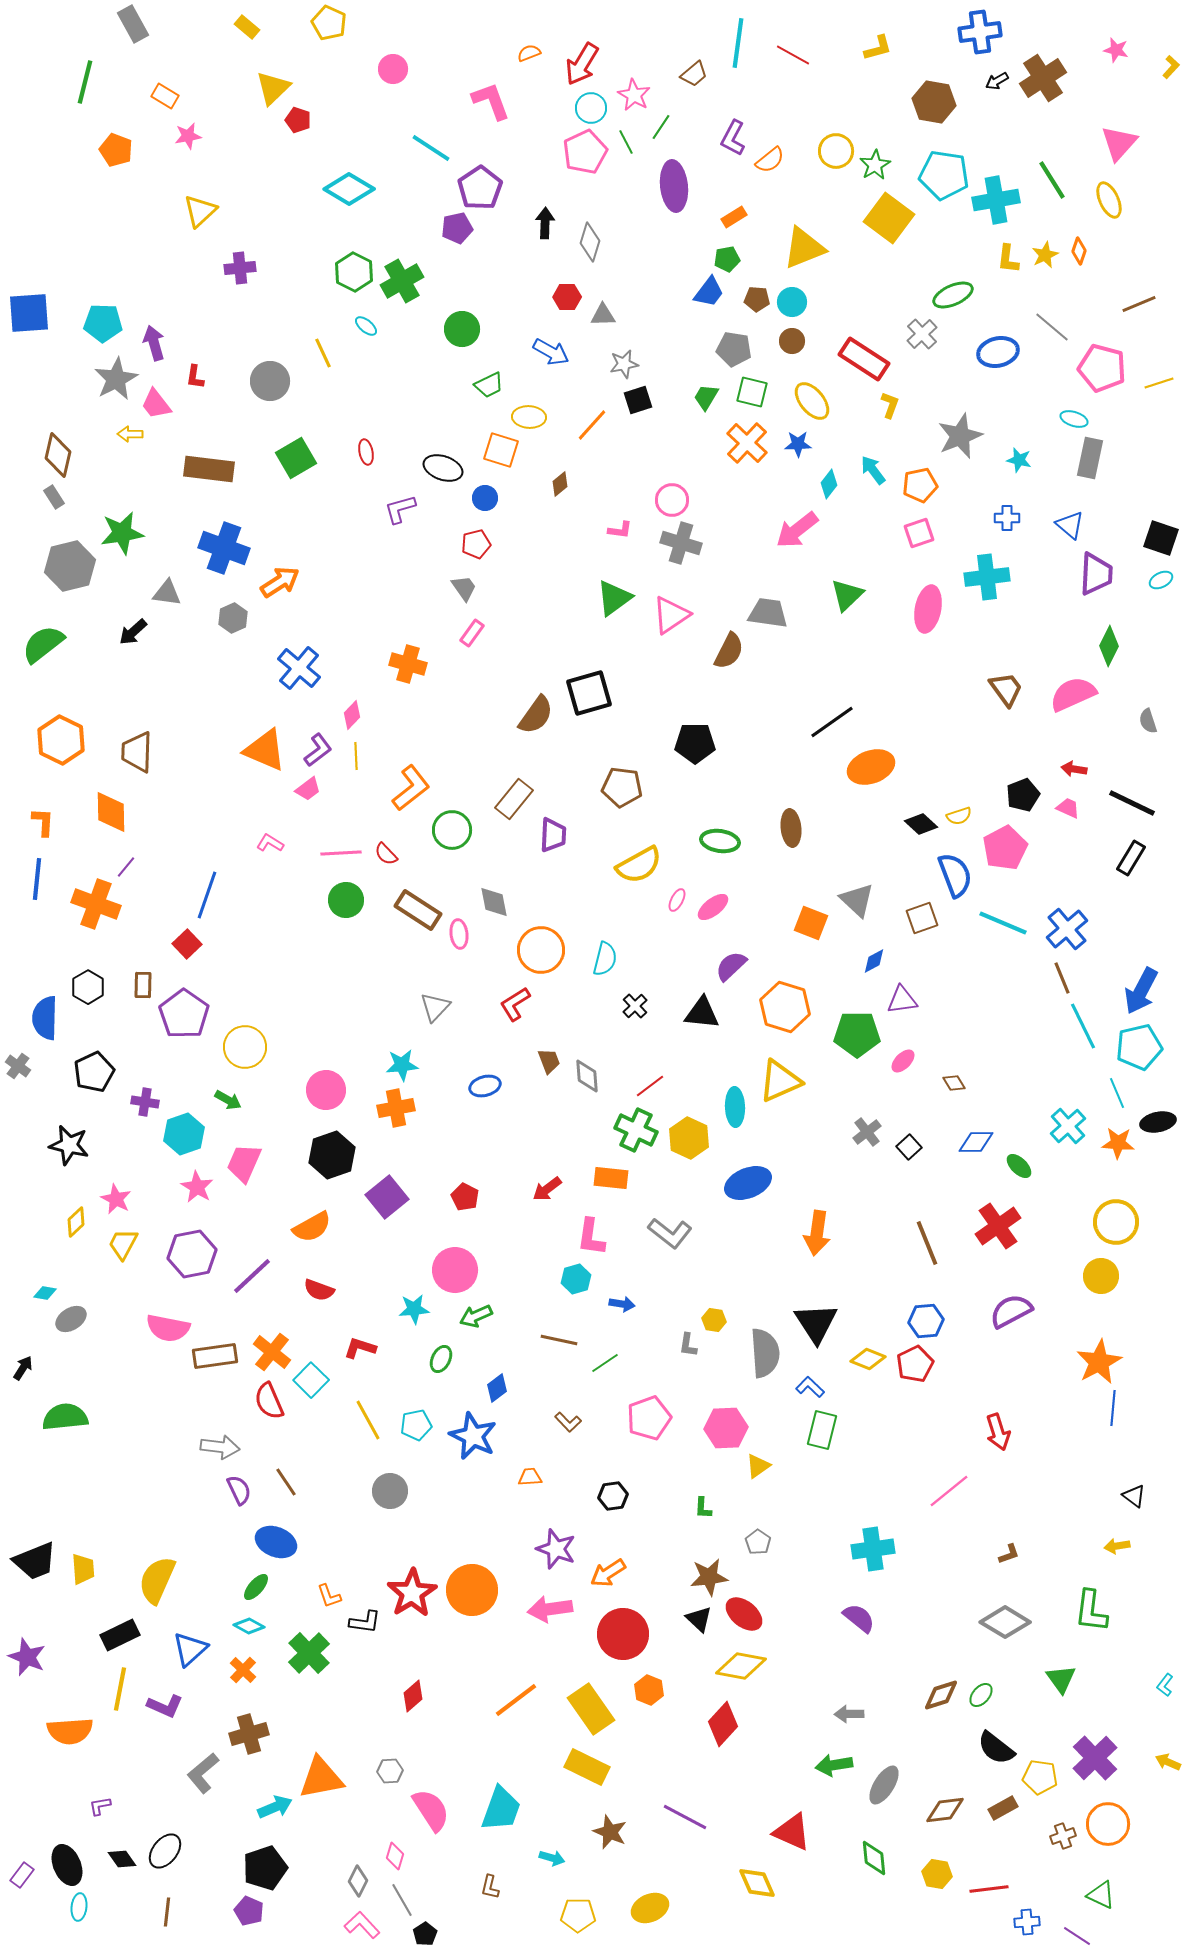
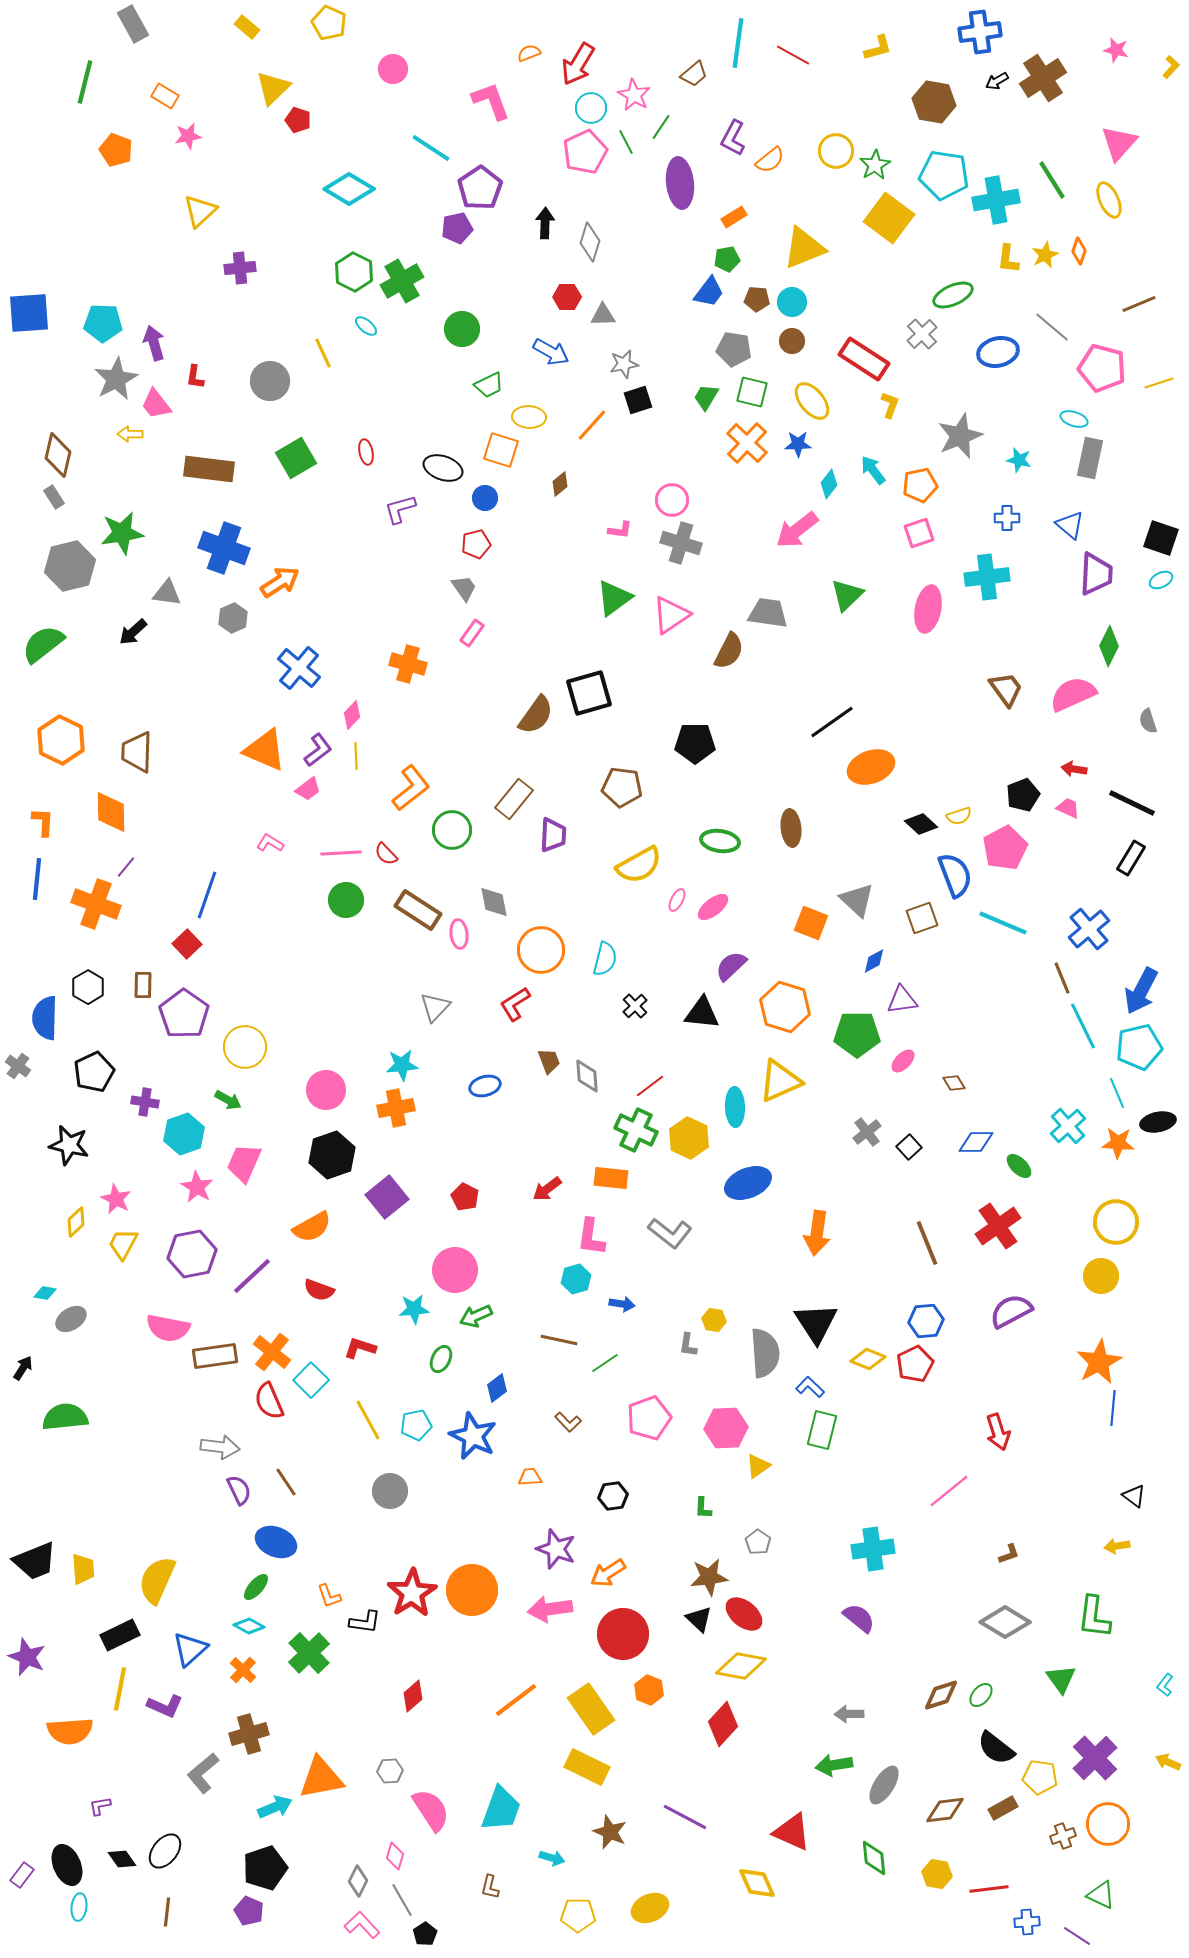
red arrow at (582, 64): moved 4 px left
purple ellipse at (674, 186): moved 6 px right, 3 px up
blue cross at (1067, 929): moved 22 px right
green L-shape at (1091, 1611): moved 3 px right, 6 px down
